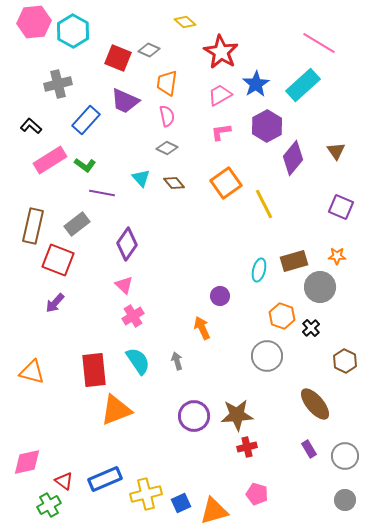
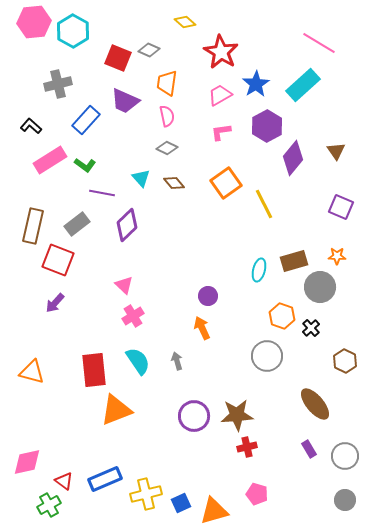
purple diamond at (127, 244): moved 19 px up; rotated 12 degrees clockwise
purple circle at (220, 296): moved 12 px left
